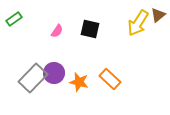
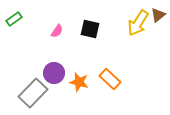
gray rectangle: moved 15 px down
